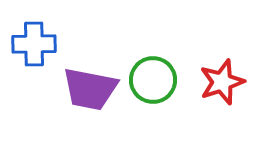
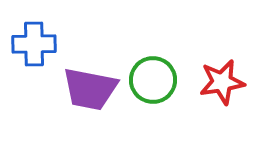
red star: rotated 9 degrees clockwise
